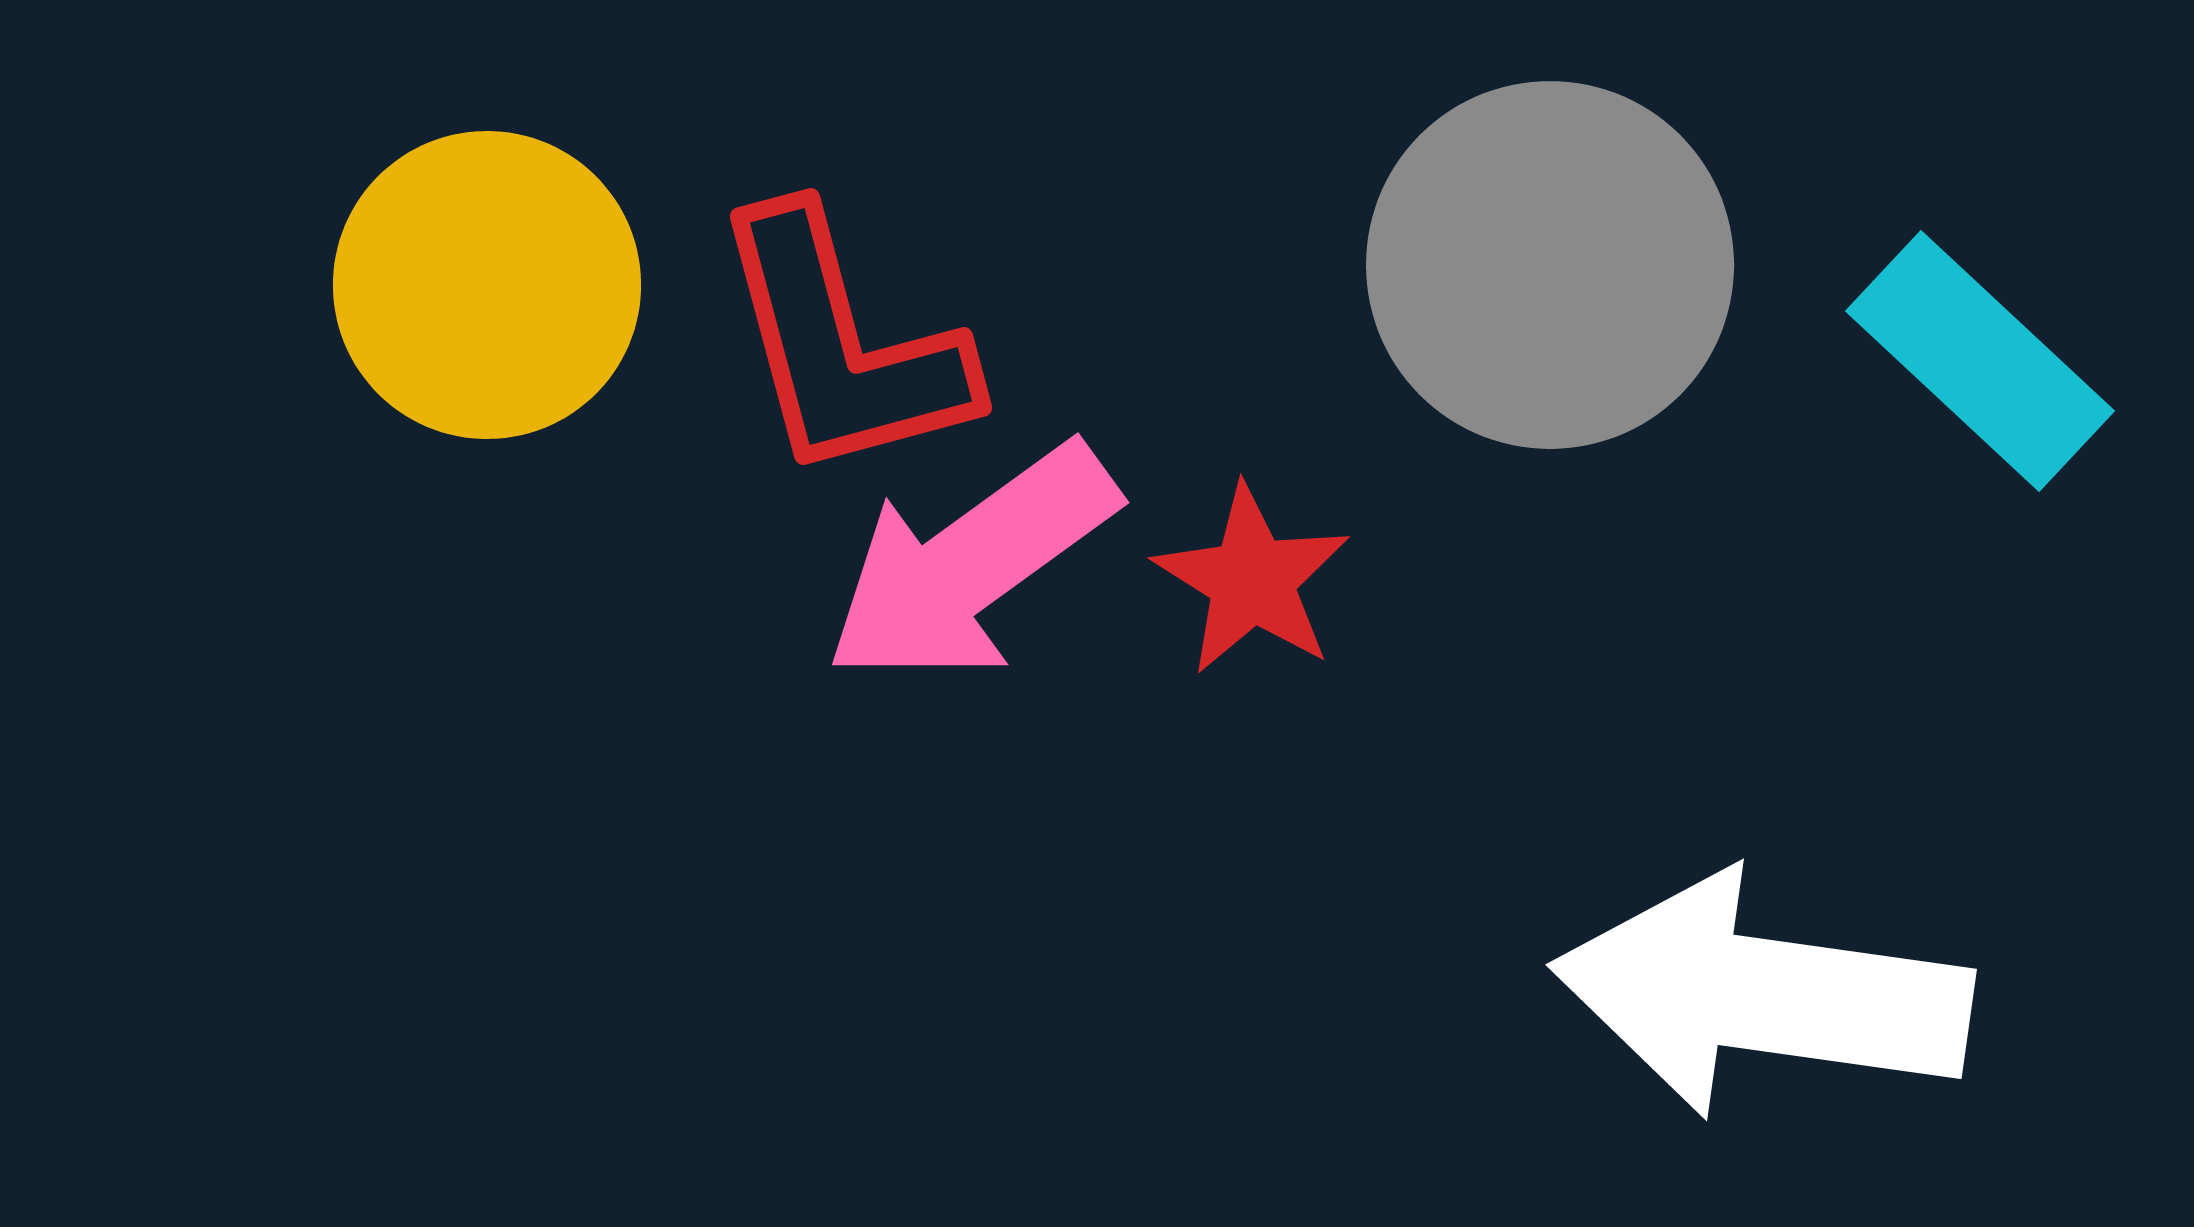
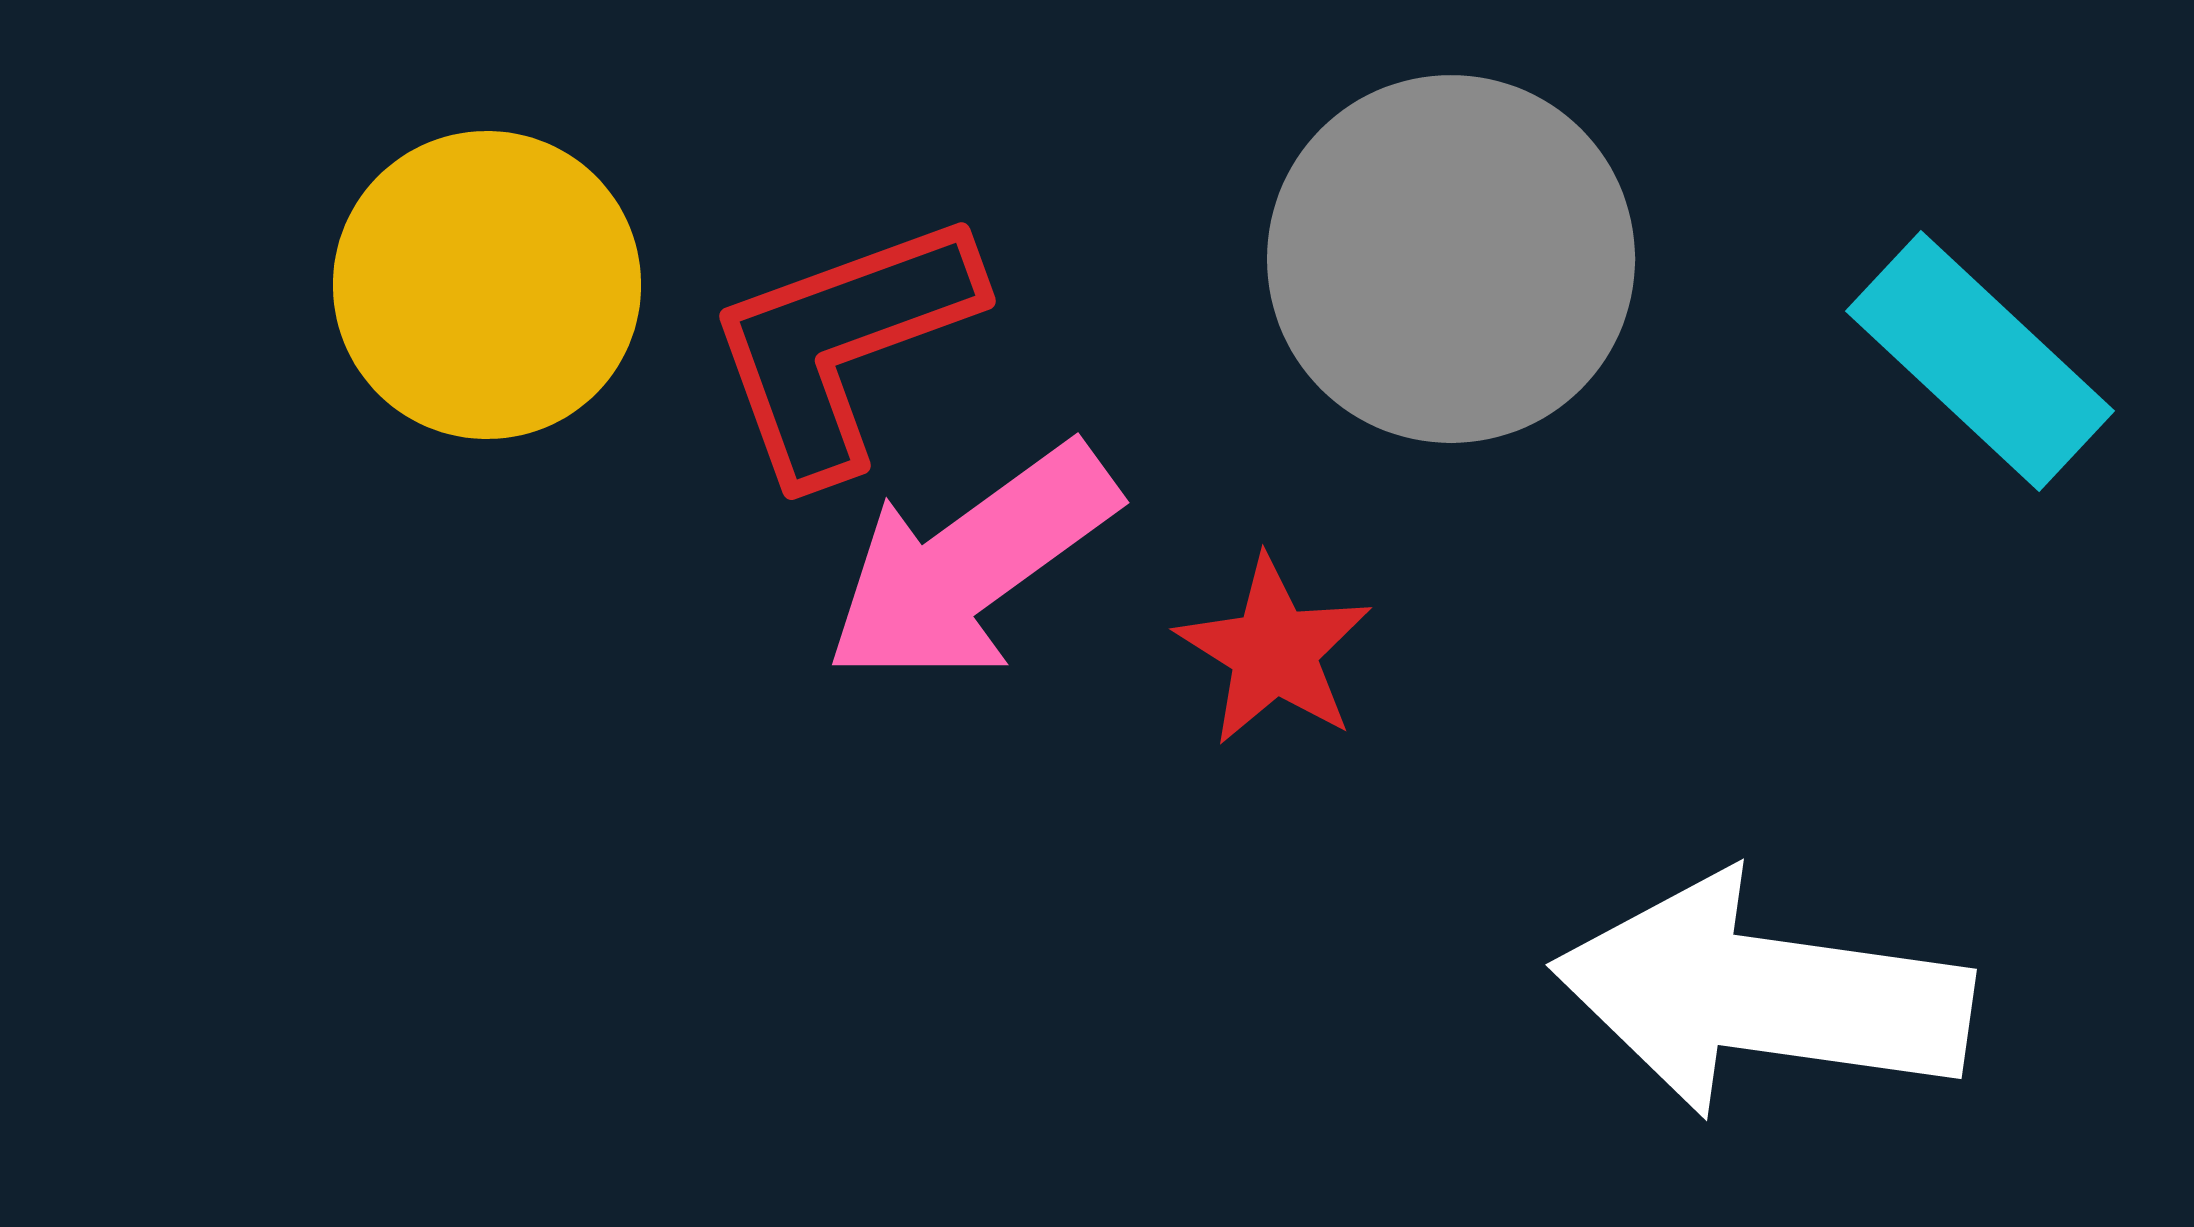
gray circle: moved 99 px left, 6 px up
red L-shape: rotated 85 degrees clockwise
red star: moved 22 px right, 71 px down
